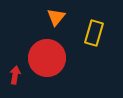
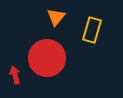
yellow rectangle: moved 2 px left, 3 px up
red arrow: rotated 24 degrees counterclockwise
